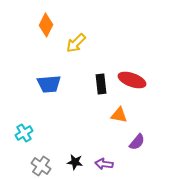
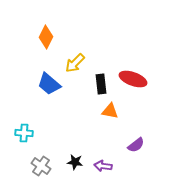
orange diamond: moved 12 px down
yellow arrow: moved 1 px left, 20 px down
red ellipse: moved 1 px right, 1 px up
blue trapezoid: rotated 45 degrees clockwise
orange triangle: moved 9 px left, 4 px up
cyan cross: rotated 36 degrees clockwise
purple semicircle: moved 1 px left, 3 px down; rotated 12 degrees clockwise
purple arrow: moved 1 px left, 2 px down
